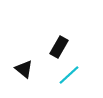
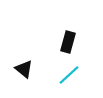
black rectangle: moved 9 px right, 5 px up; rotated 15 degrees counterclockwise
